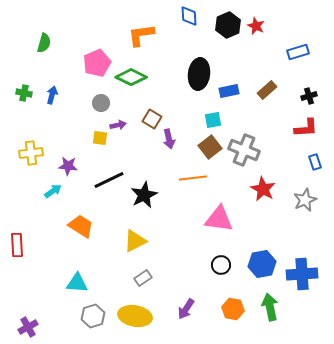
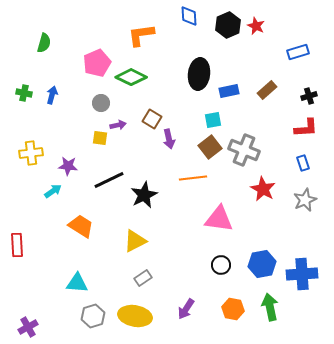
blue rectangle at (315, 162): moved 12 px left, 1 px down
